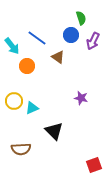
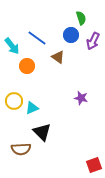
black triangle: moved 12 px left, 1 px down
